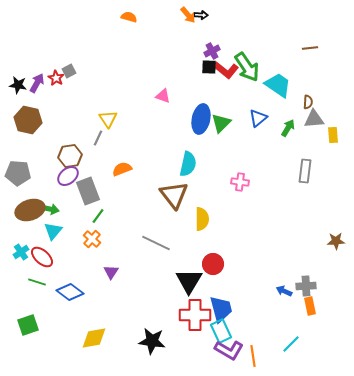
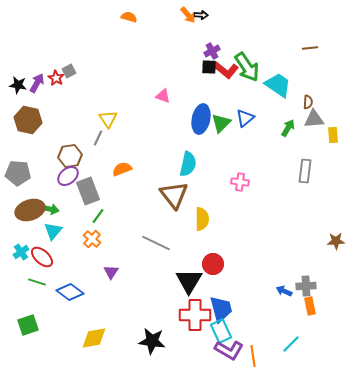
blue triangle at (258, 118): moved 13 px left
